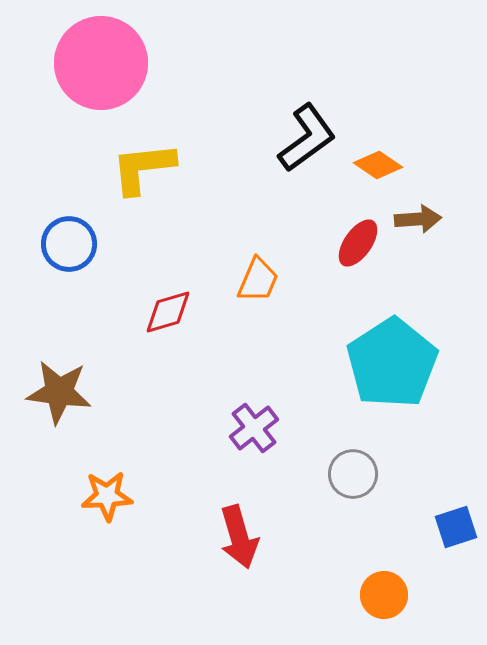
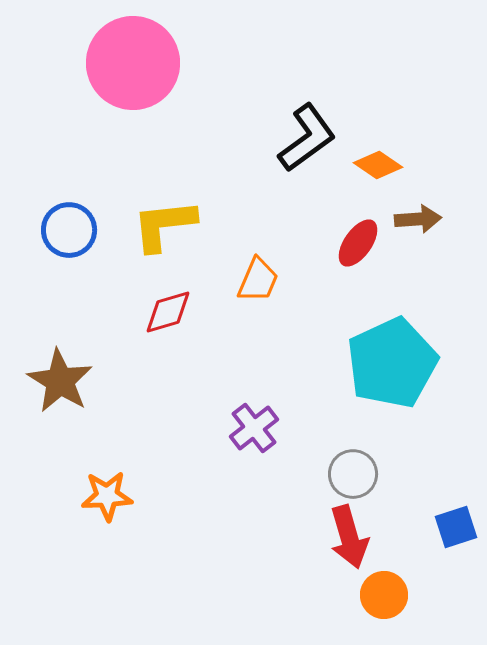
pink circle: moved 32 px right
yellow L-shape: moved 21 px right, 57 px down
blue circle: moved 14 px up
cyan pentagon: rotated 8 degrees clockwise
brown star: moved 1 px right, 11 px up; rotated 24 degrees clockwise
red arrow: moved 110 px right
